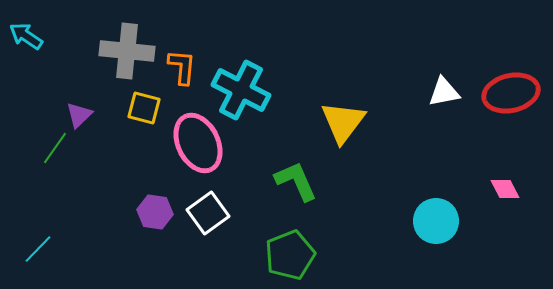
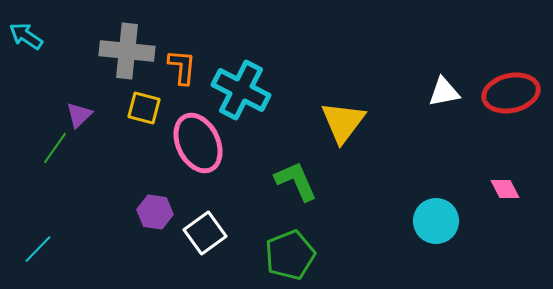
white square: moved 3 px left, 20 px down
